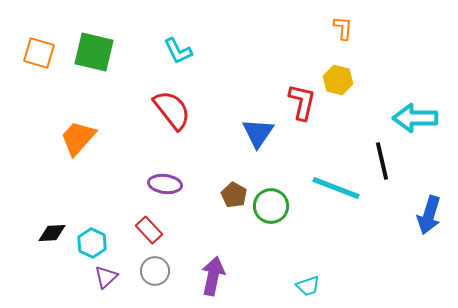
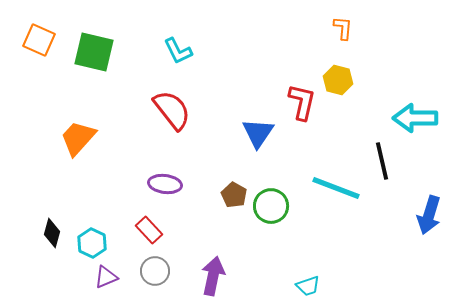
orange square: moved 13 px up; rotated 8 degrees clockwise
black diamond: rotated 72 degrees counterclockwise
purple triangle: rotated 20 degrees clockwise
